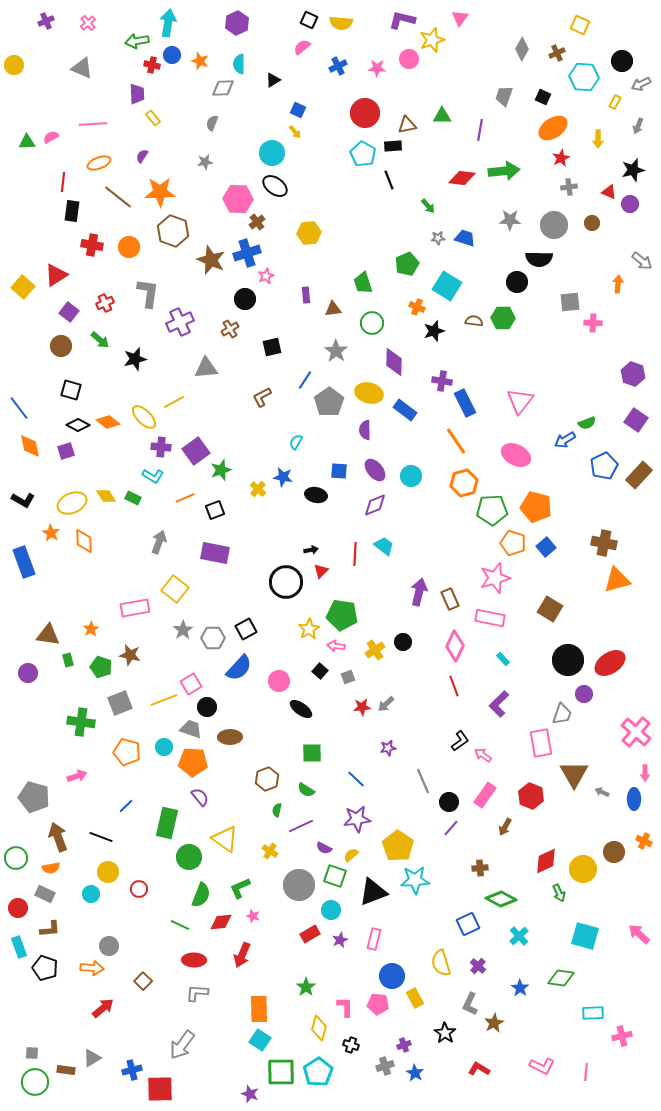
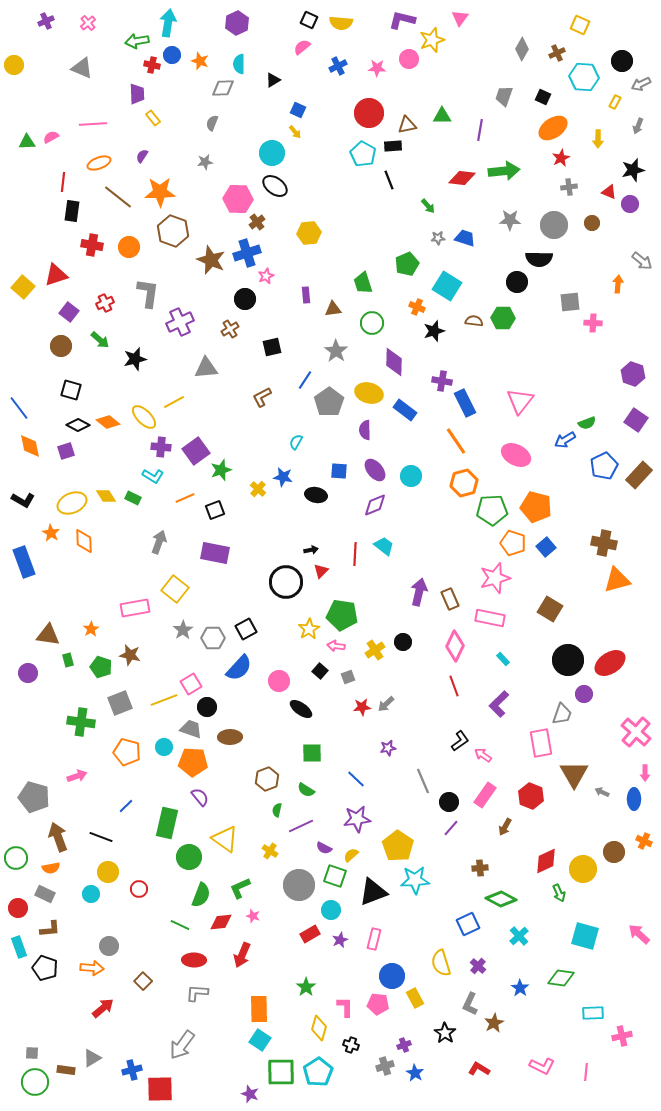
red circle at (365, 113): moved 4 px right
red triangle at (56, 275): rotated 15 degrees clockwise
